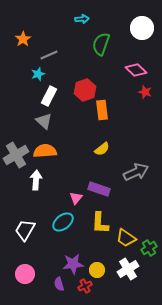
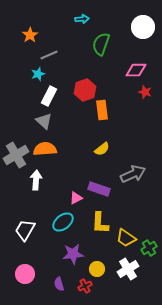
white circle: moved 1 px right, 1 px up
orange star: moved 7 px right, 4 px up
pink diamond: rotated 45 degrees counterclockwise
orange semicircle: moved 2 px up
gray arrow: moved 3 px left, 2 px down
pink triangle: rotated 24 degrees clockwise
purple star: moved 10 px up
yellow circle: moved 1 px up
